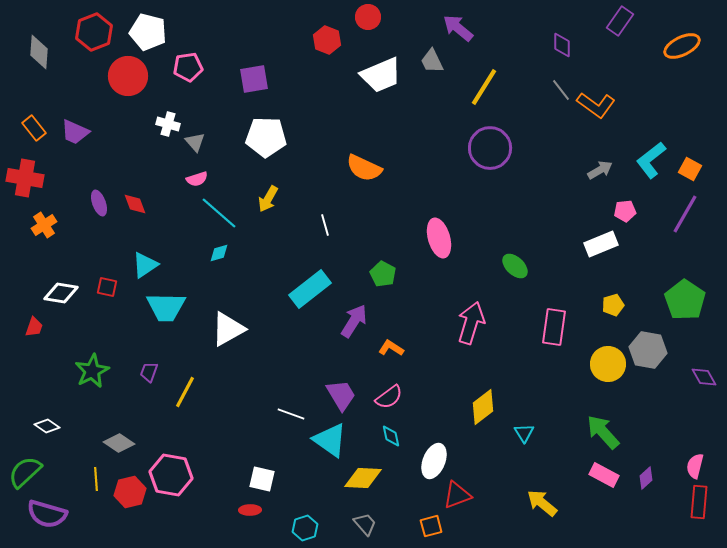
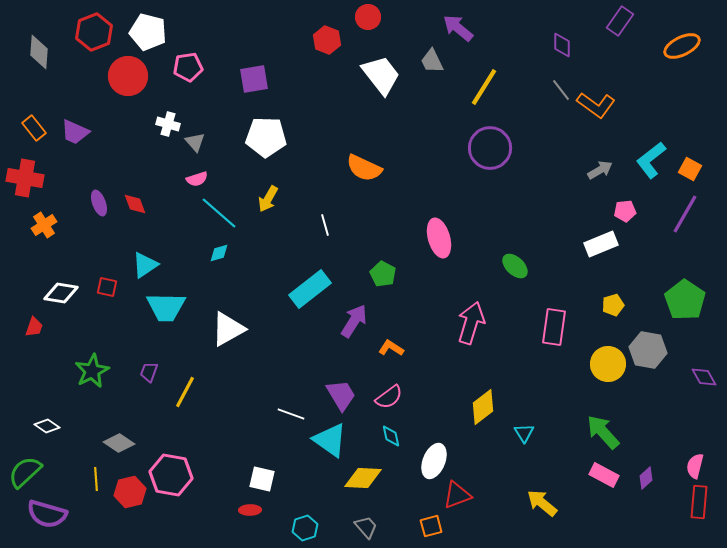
white trapezoid at (381, 75): rotated 105 degrees counterclockwise
gray trapezoid at (365, 524): moved 1 px right, 3 px down
